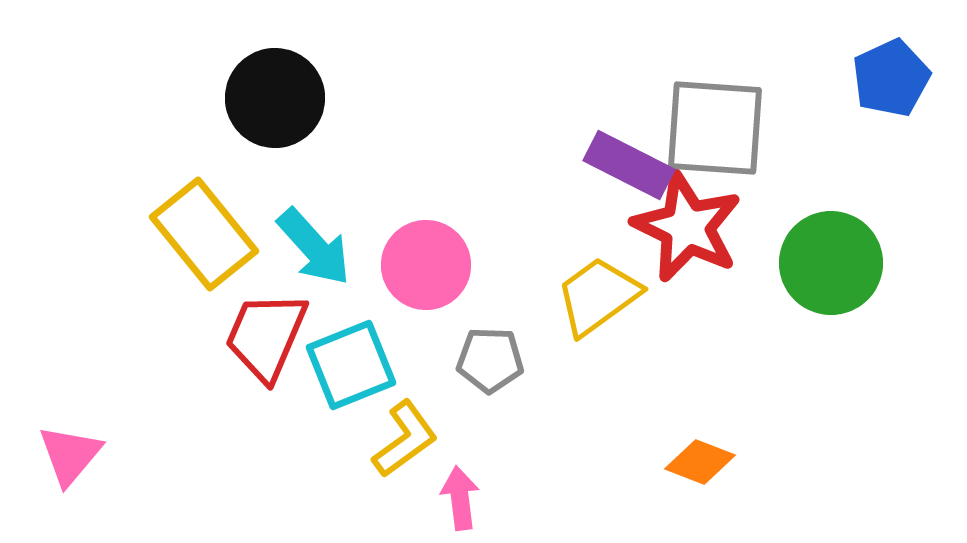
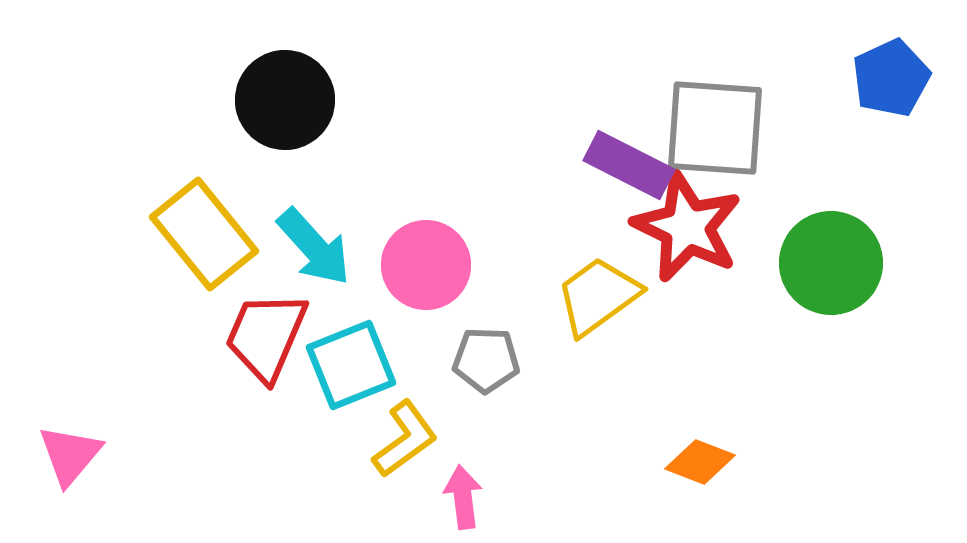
black circle: moved 10 px right, 2 px down
gray pentagon: moved 4 px left
pink arrow: moved 3 px right, 1 px up
